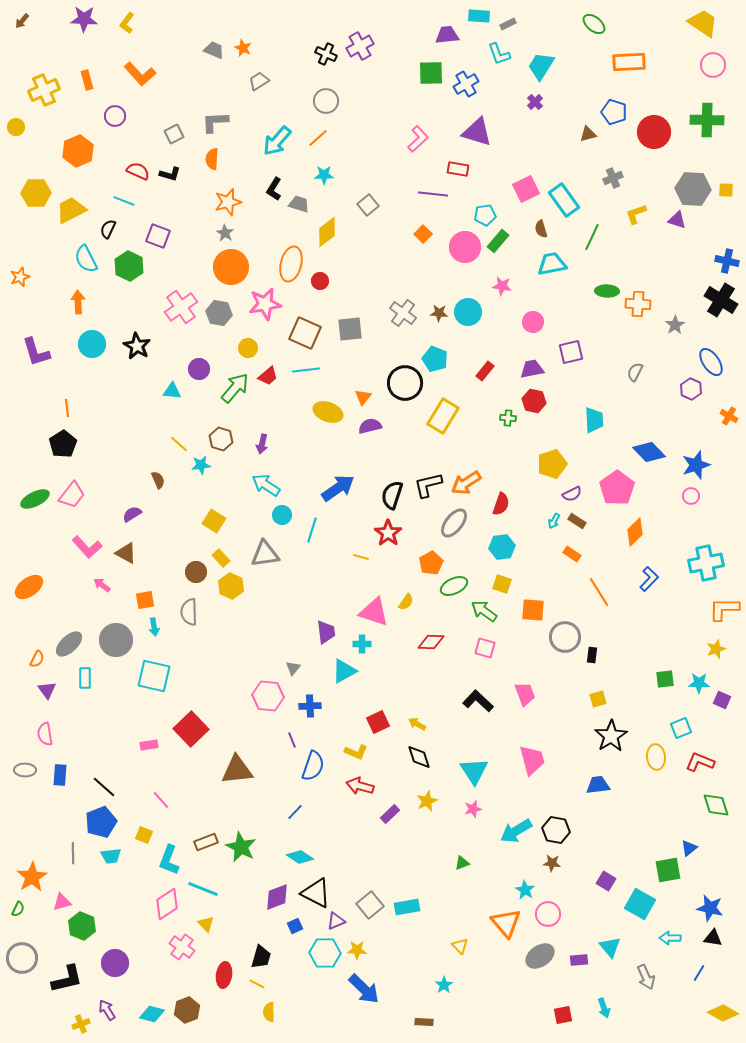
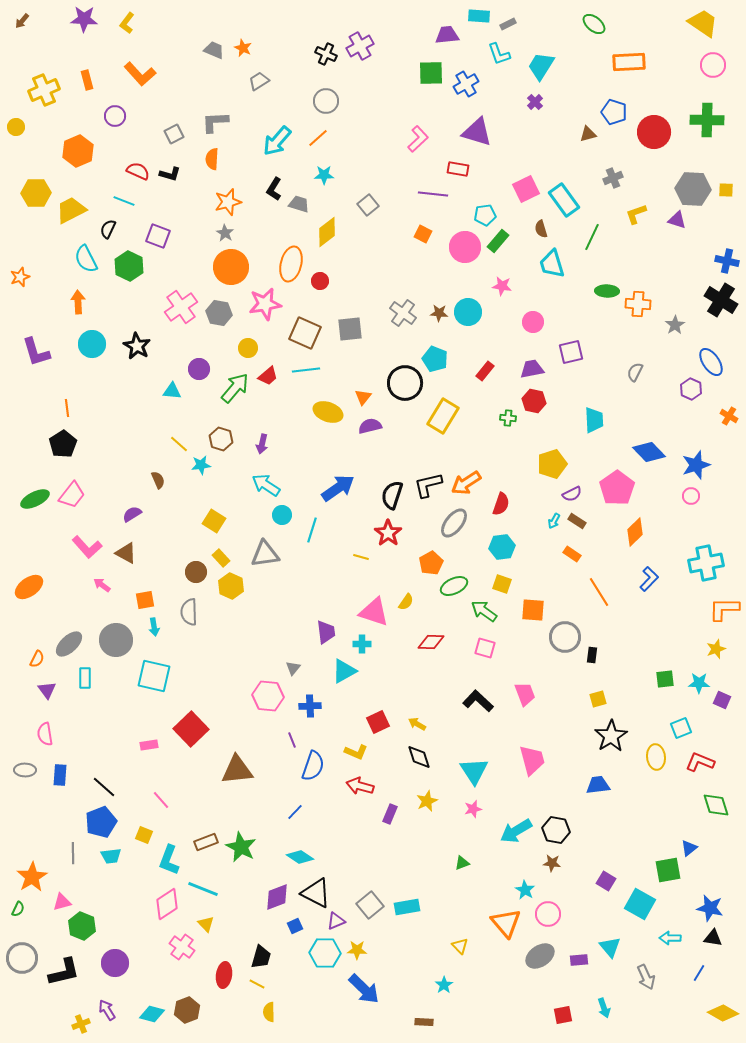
orange square at (423, 234): rotated 18 degrees counterclockwise
cyan trapezoid at (552, 264): rotated 96 degrees counterclockwise
purple rectangle at (390, 814): rotated 24 degrees counterclockwise
black L-shape at (67, 979): moved 3 px left, 7 px up
